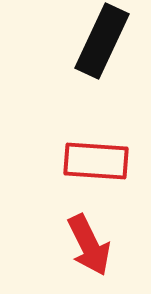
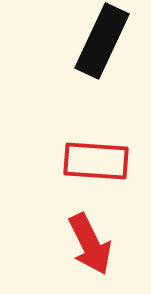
red arrow: moved 1 px right, 1 px up
